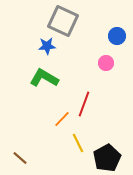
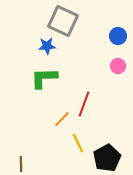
blue circle: moved 1 px right
pink circle: moved 12 px right, 3 px down
green L-shape: rotated 32 degrees counterclockwise
brown line: moved 1 px right, 6 px down; rotated 49 degrees clockwise
